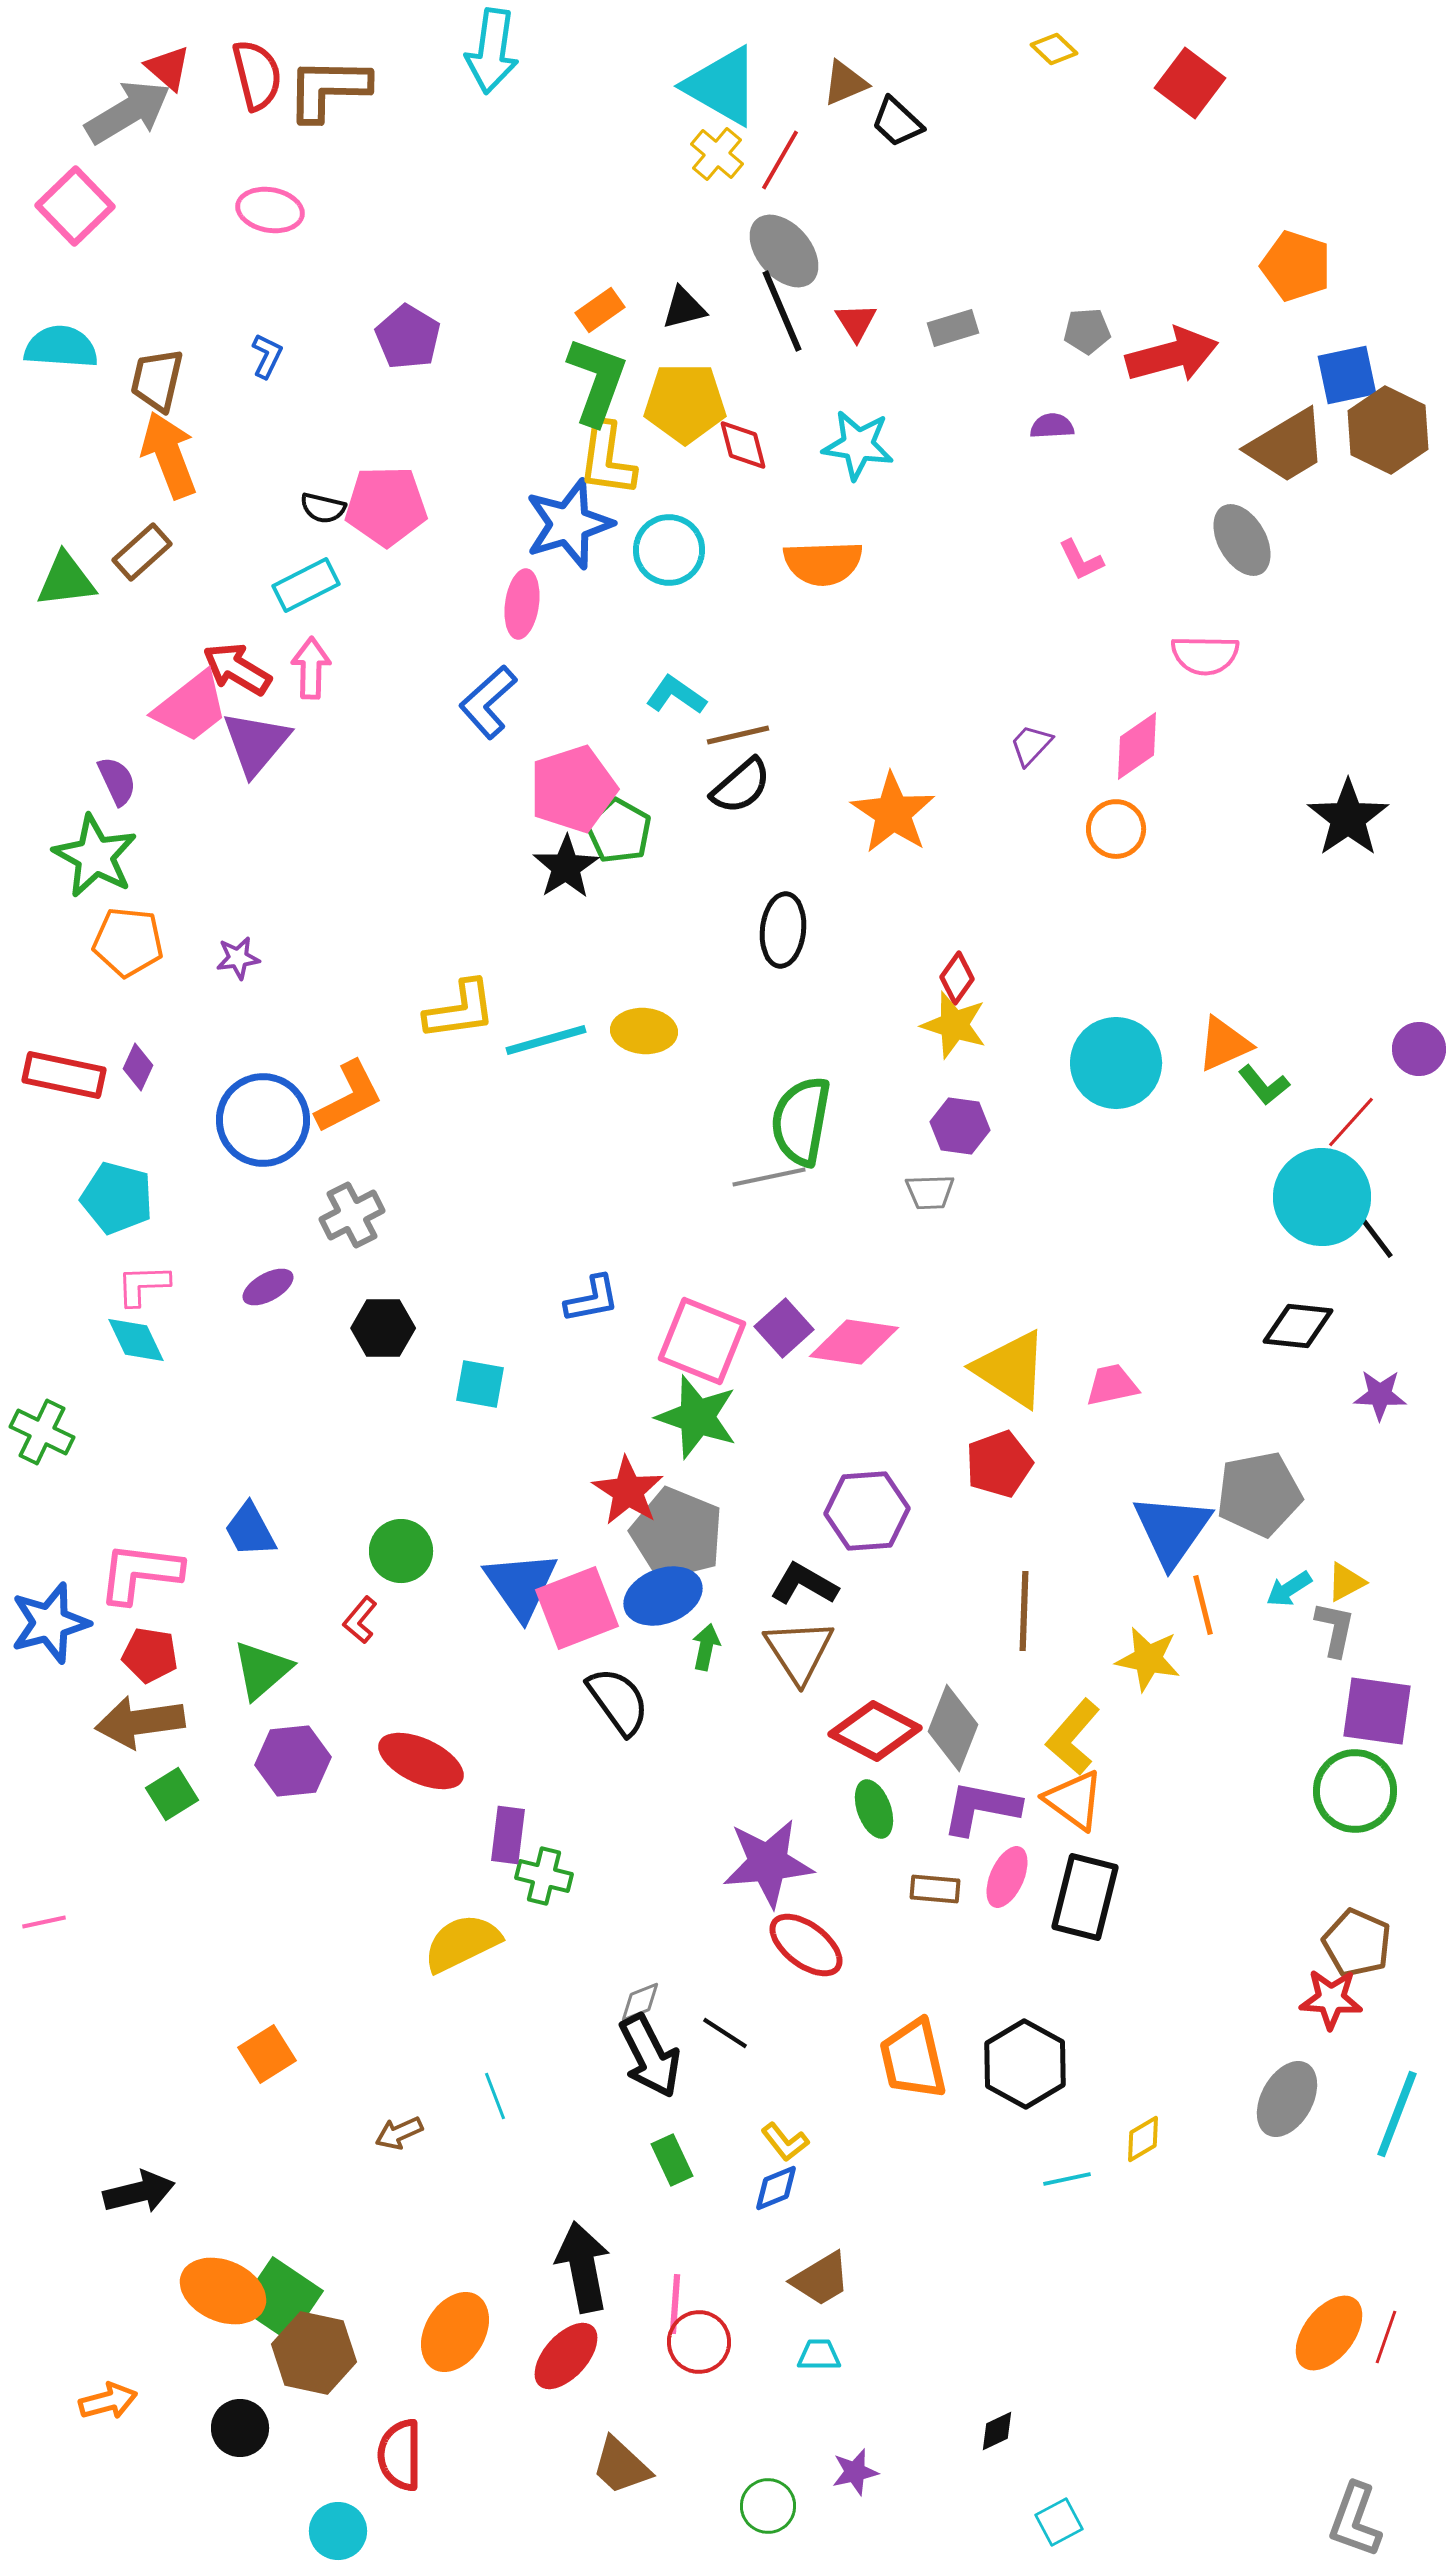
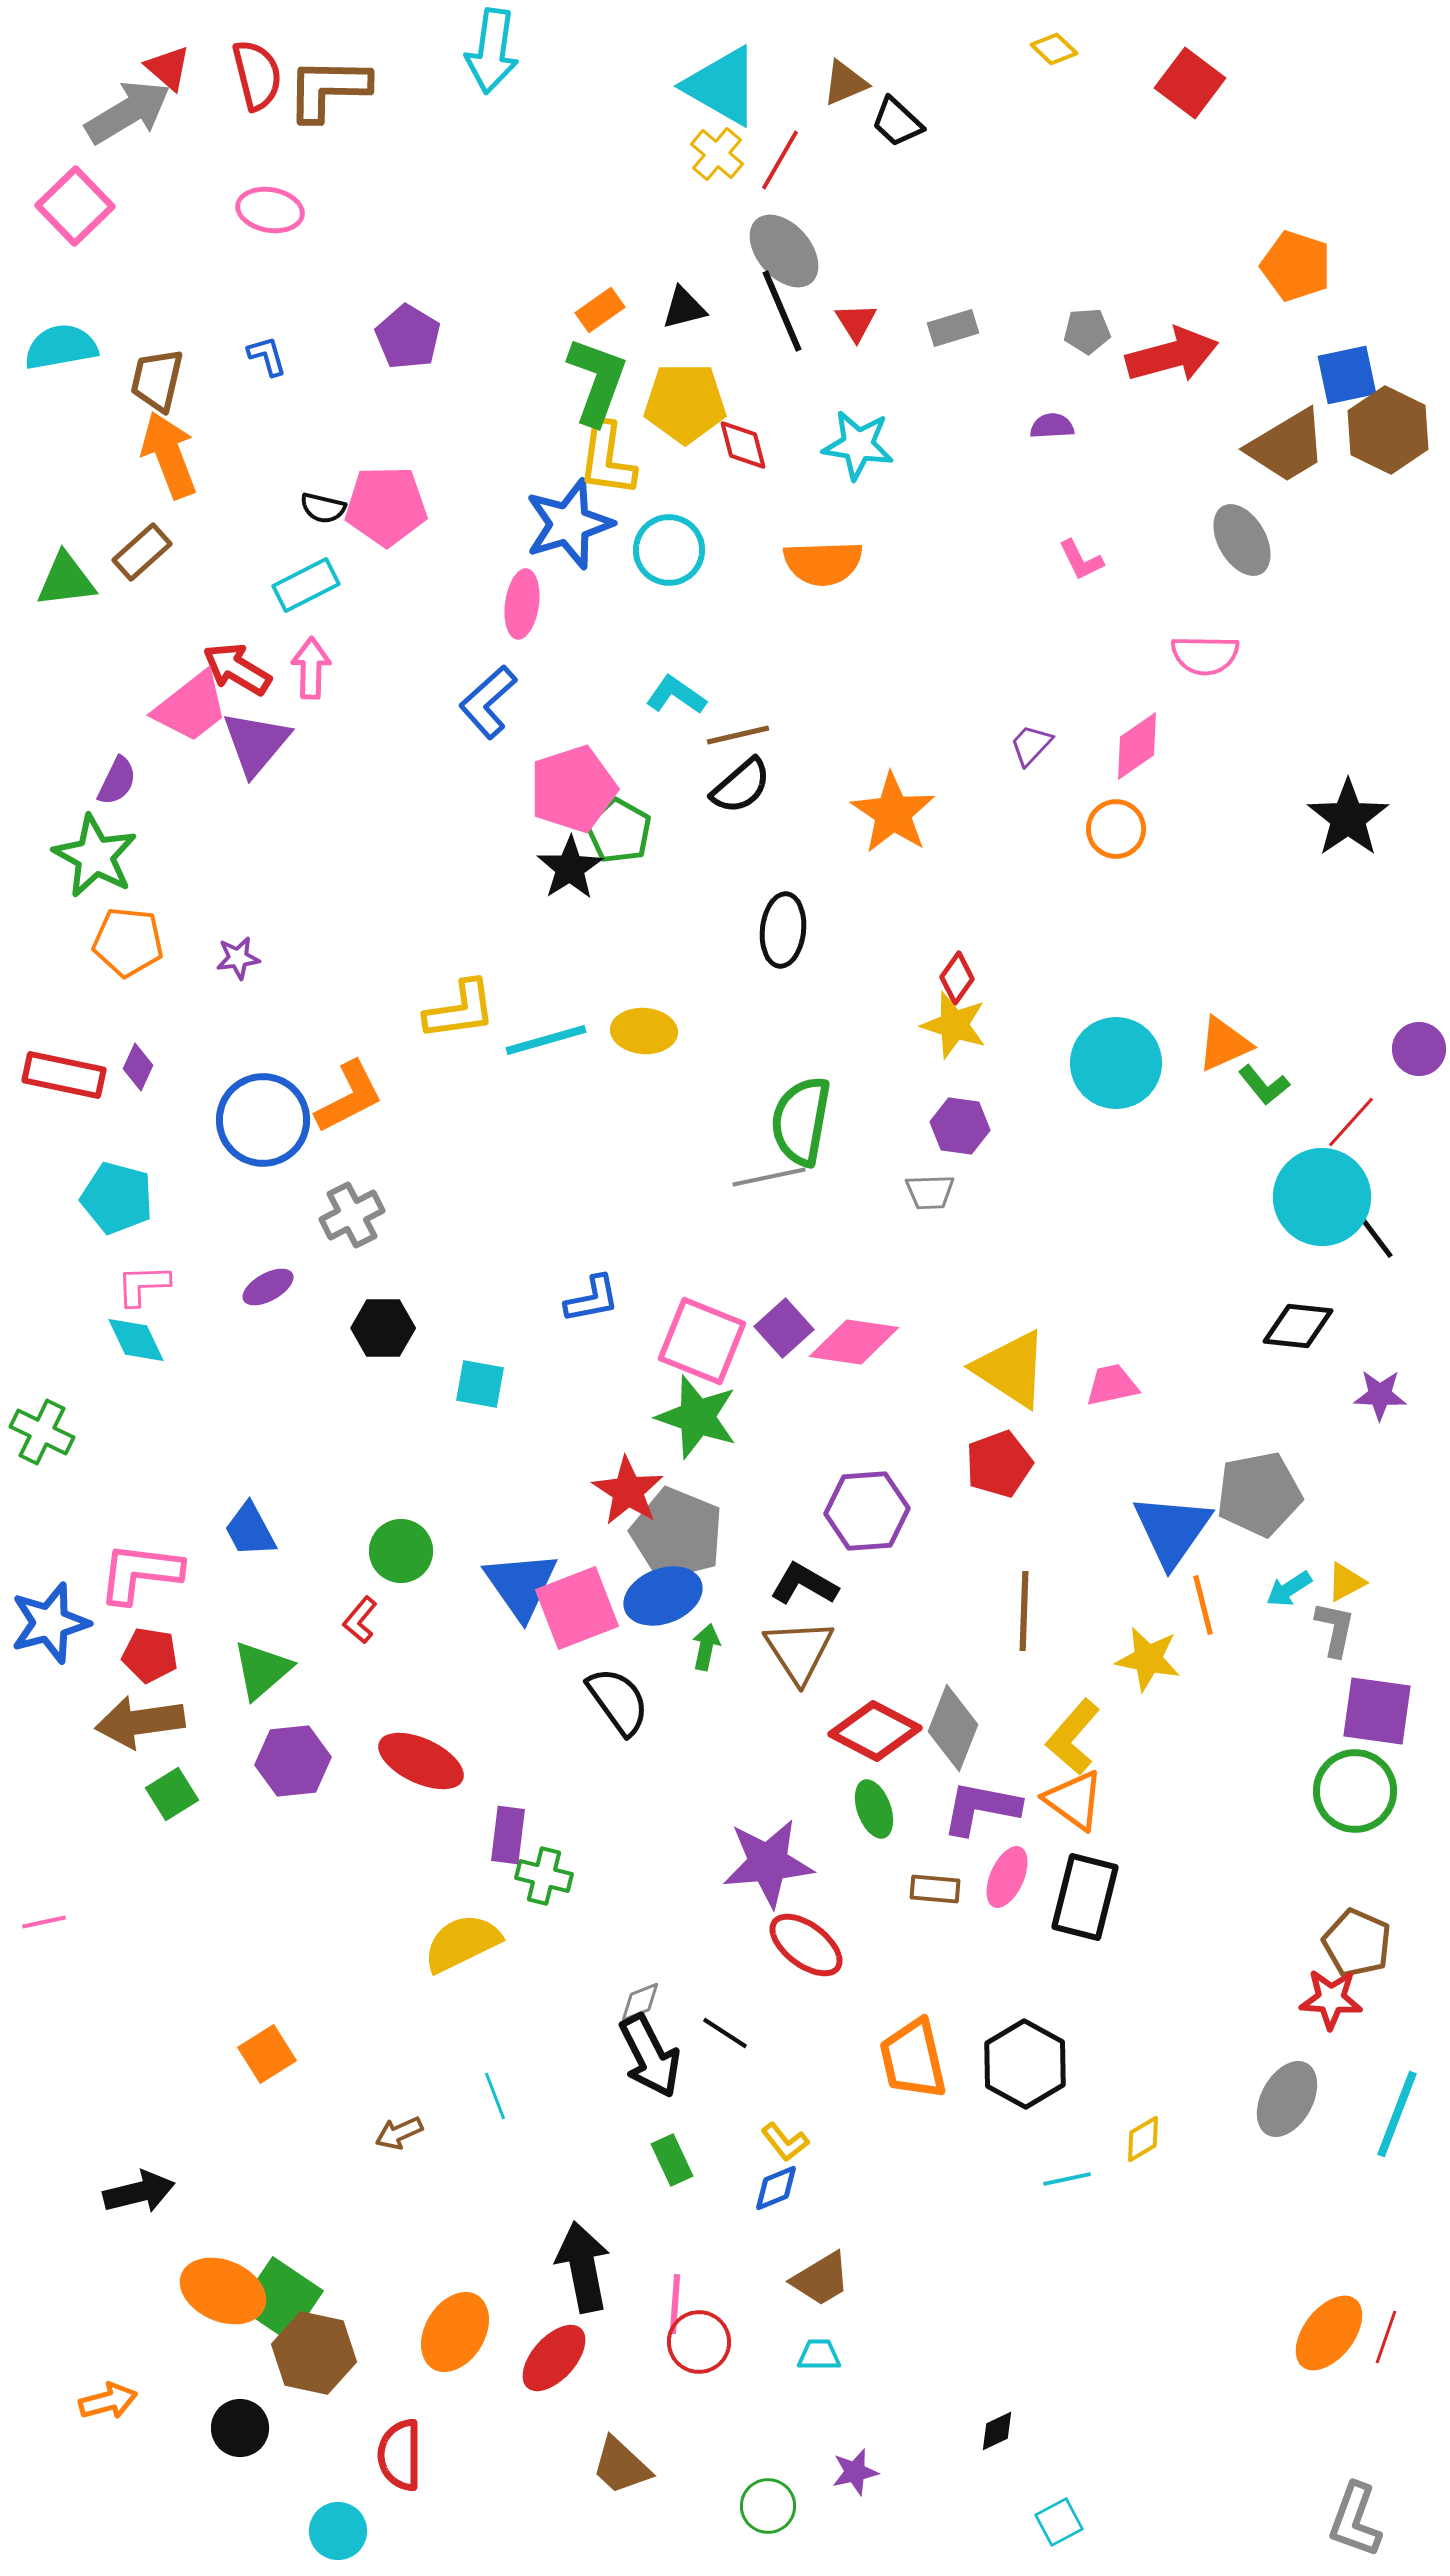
cyan semicircle at (61, 347): rotated 14 degrees counterclockwise
blue L-shape at (267, 356): rotated 42 degrees counterclockwise
purple semicircle at (117, 781): rotated 51 degrees clockwise
black star at (566, 867): moved 4 px right, 1 px down
red ellipse at (566, 2356): moved 12 px left, 2 px down
